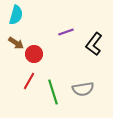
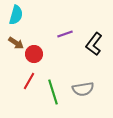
purple line: moved 1 px left, 2 px down
